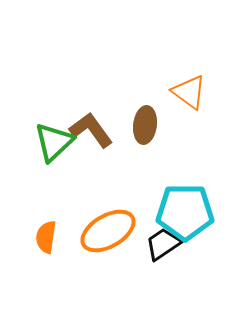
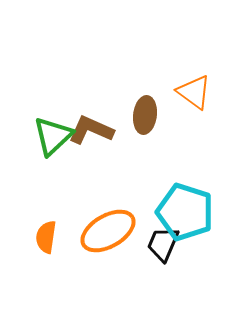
orange triangle: moved 5 px right
brown ellipse: moved 10 px up
brown L-shape: rotated 30 degrees counterclockwise
green triangle: moved 1 px left, 6 px up
cyan pentagon: rotated 18 degrees clockwise
black trapezoid: rotated 33 degrees counterclockwise
